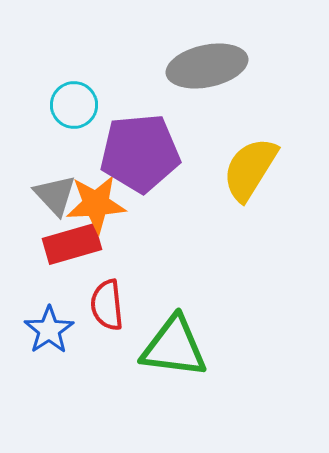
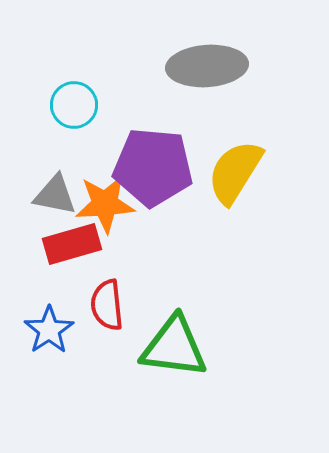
gray ellipse: rotated 8 degrees clockwise
purple pentagon: moved 13 px right, 14 px down; rotated 10 degrees clockwise
yellow semicircle: moved 15 px left, 3 px down
gray triangle: rotated 36 degrees counterclockwise
orange star: moved 9 px right
